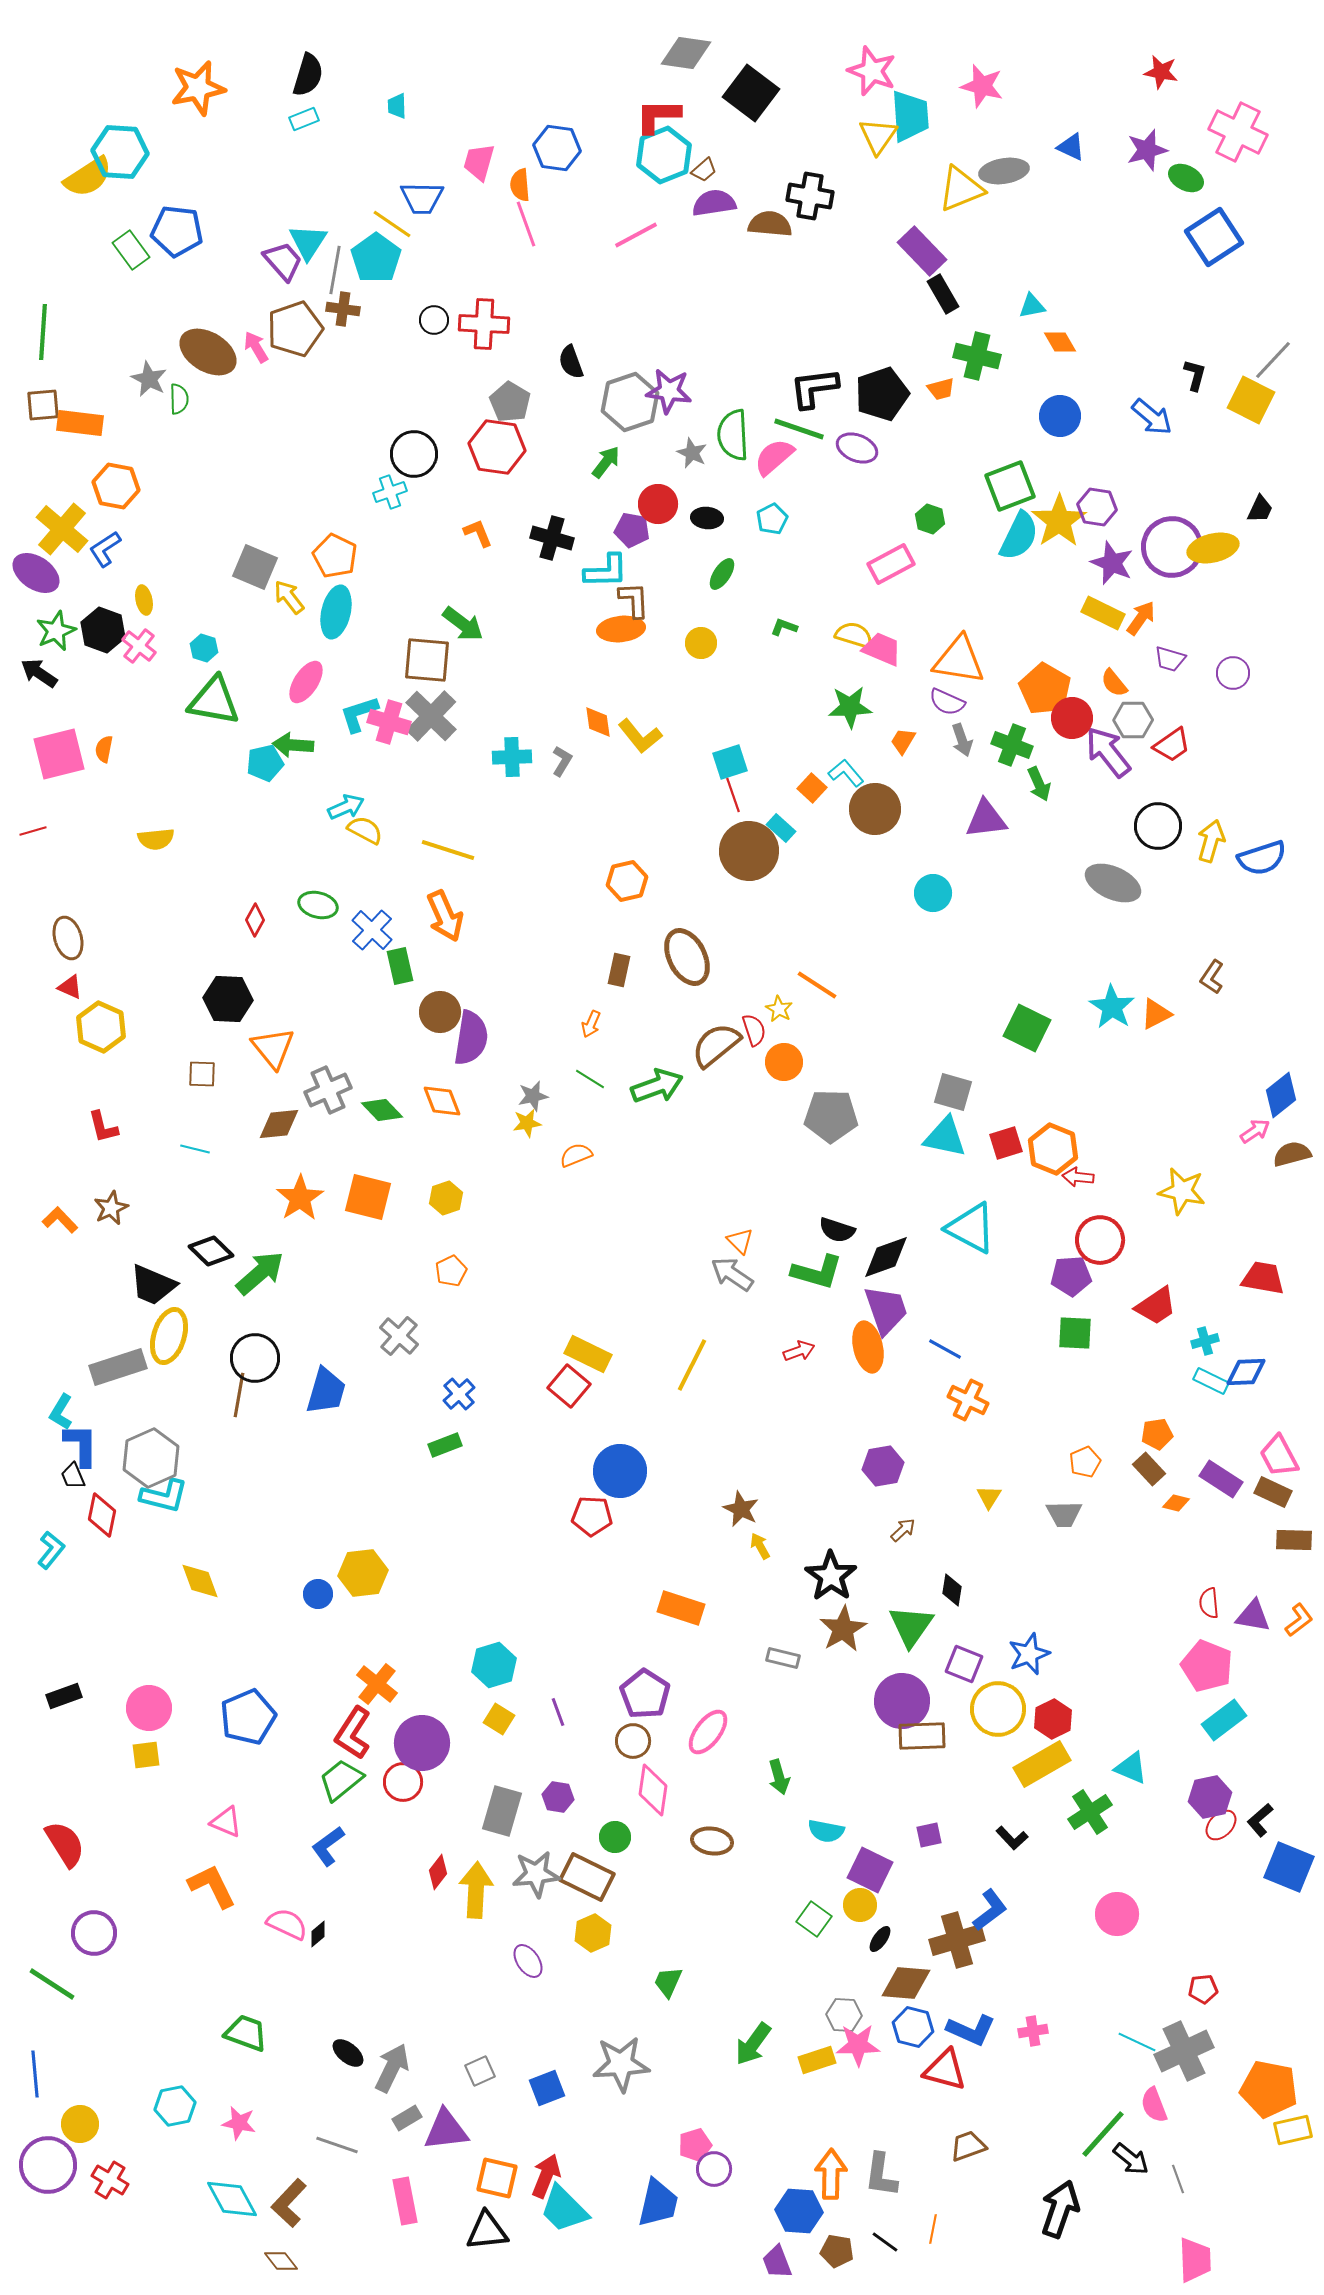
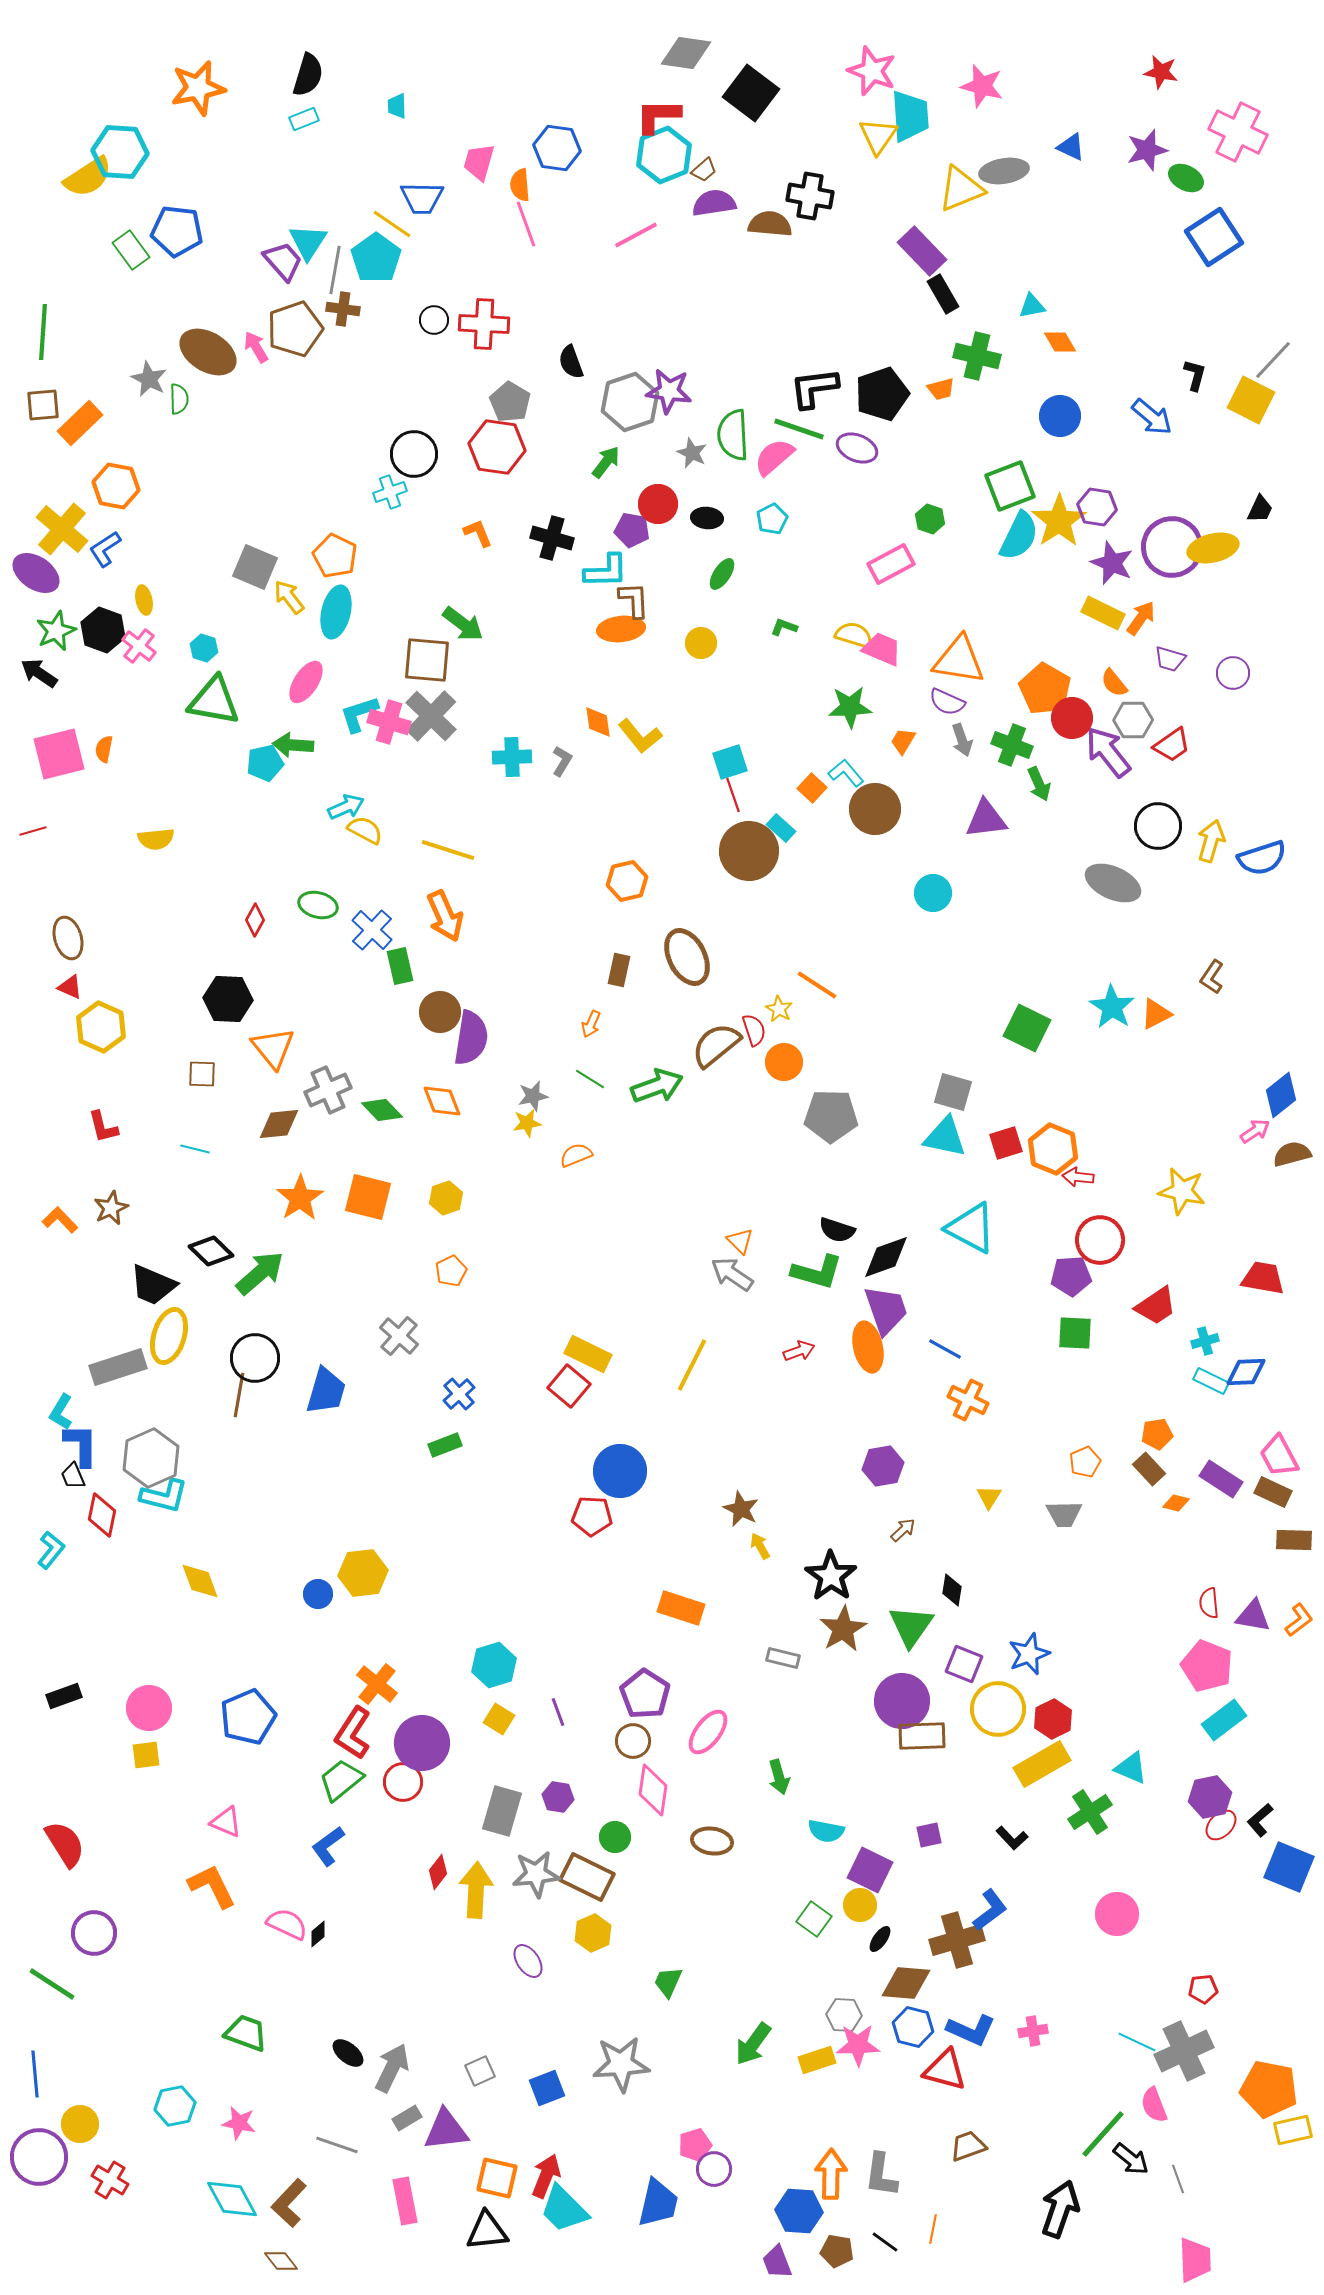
orange rectangle at (80, 423): rotated 51 degrees counterclockwise
purple circle at (48, 2165): moved 9 px left, 8 px up
